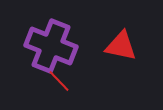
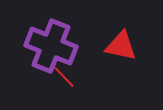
red line: moved 5 px right, 4 px up
